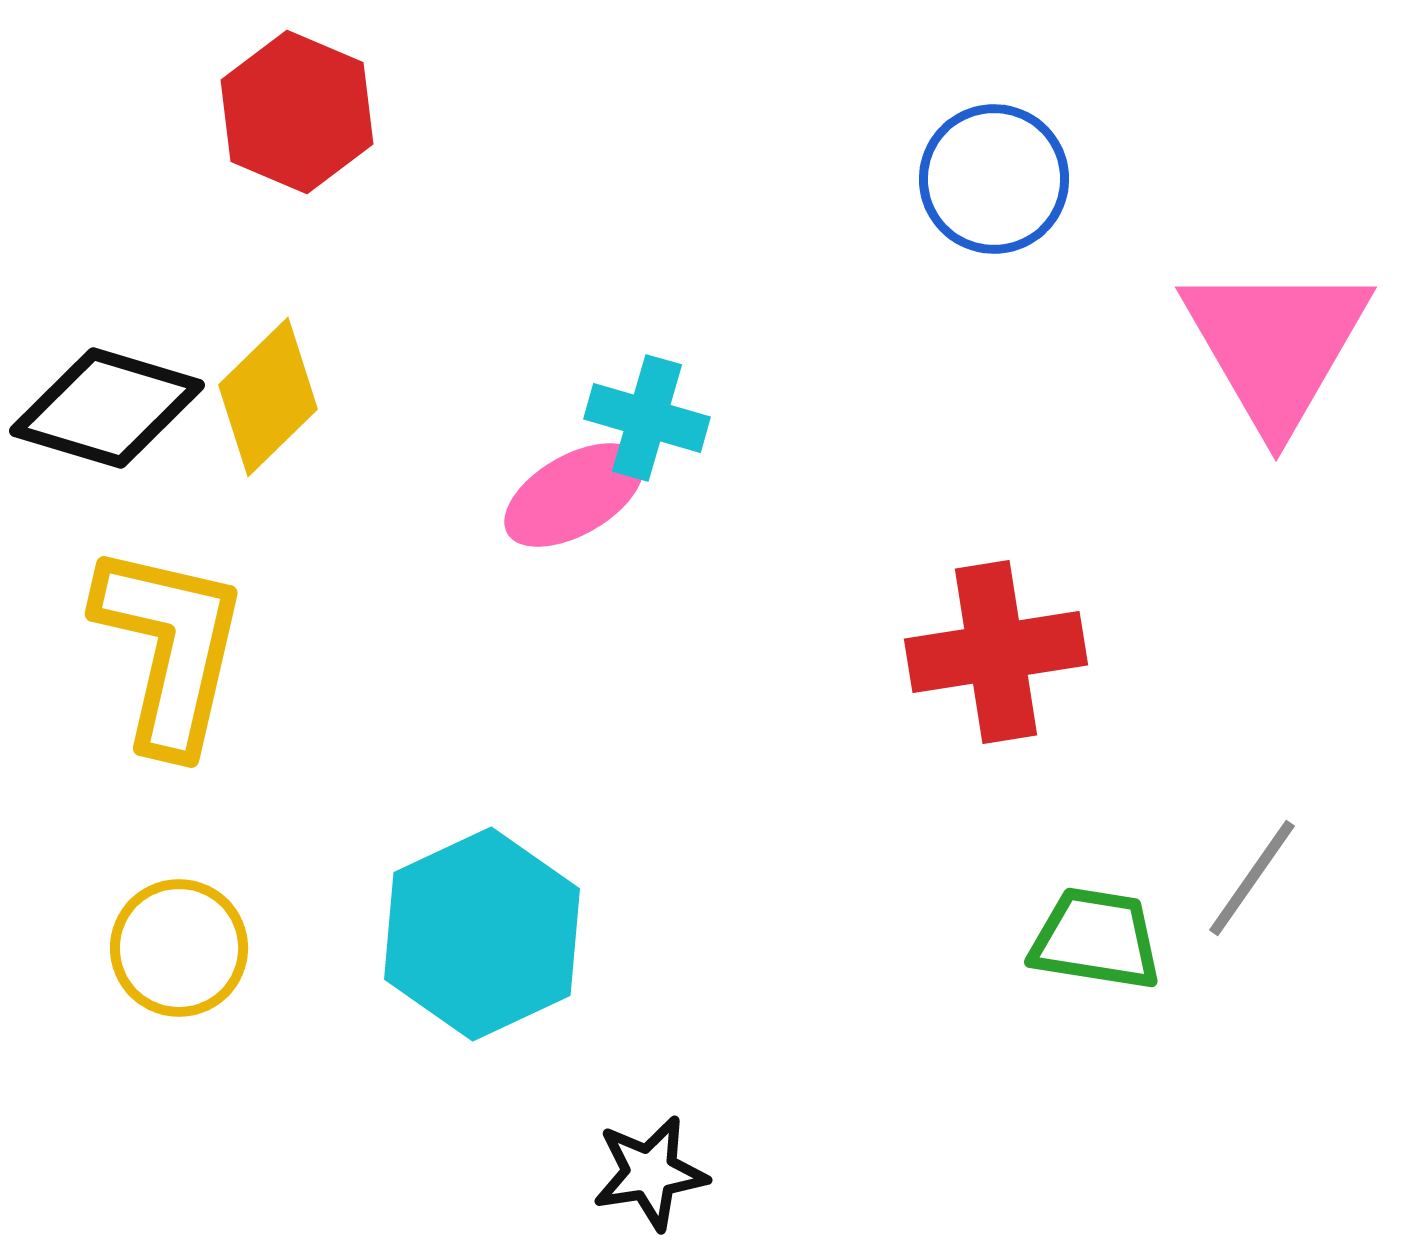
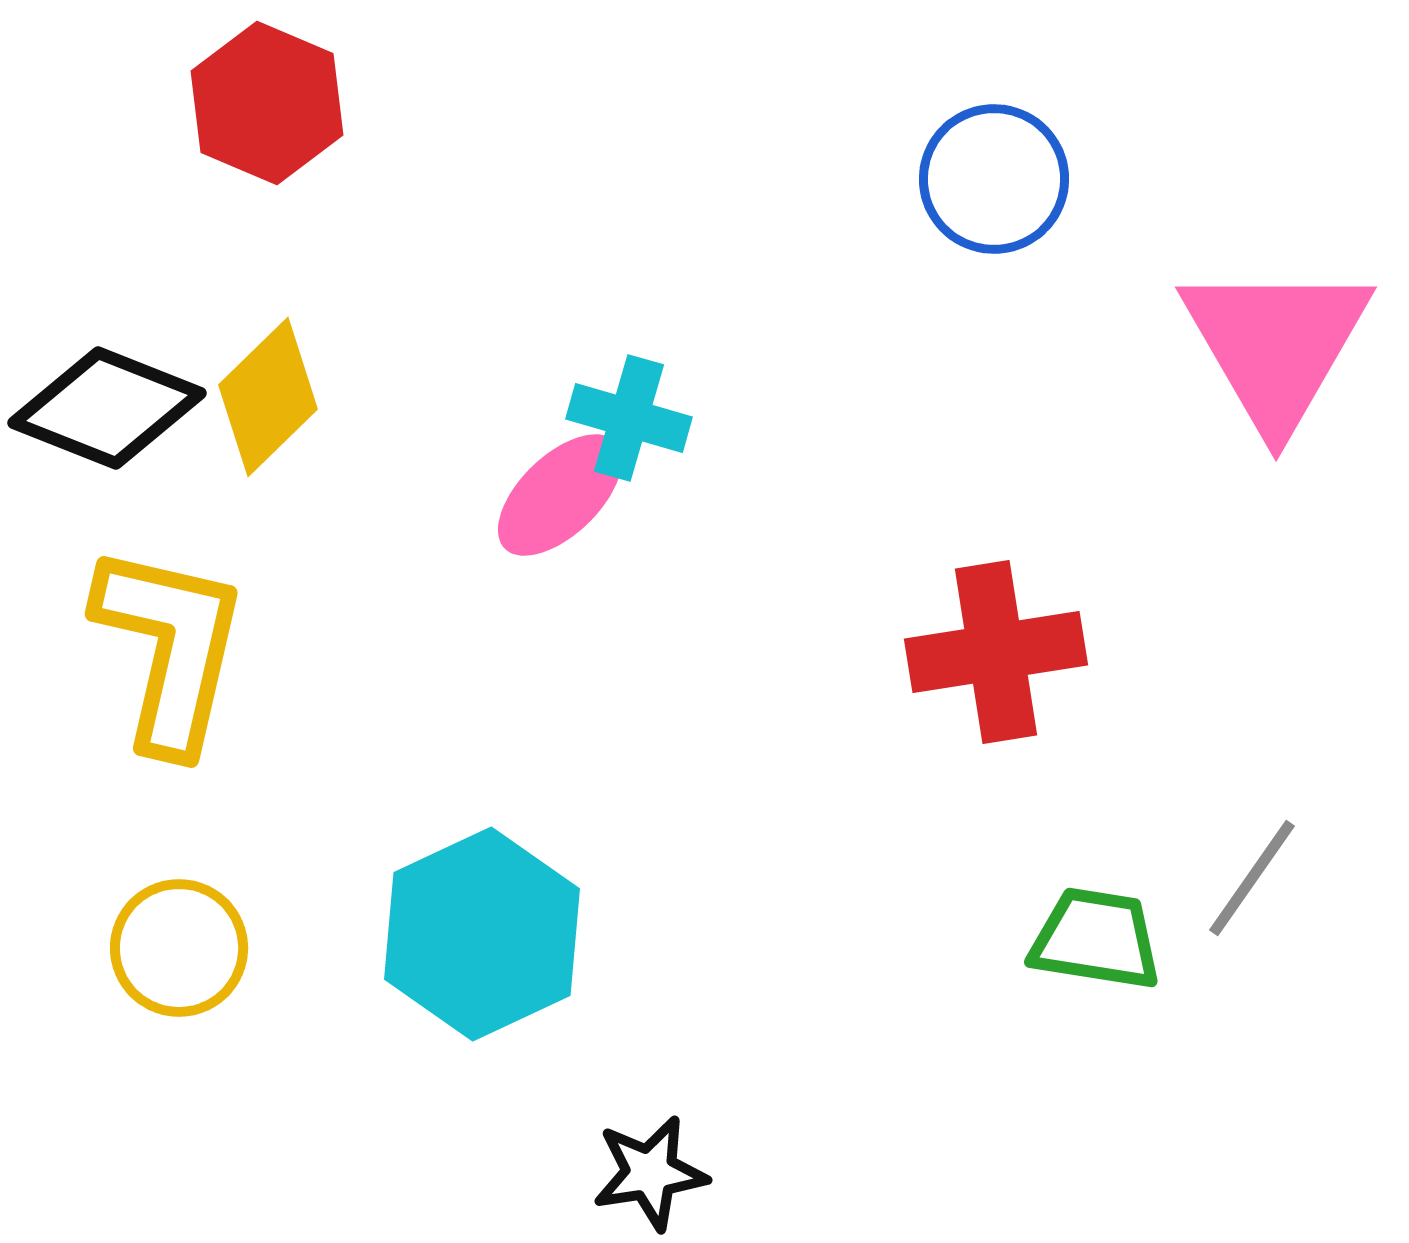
red hexagon: moved 30 px left, 9 px up
black diamond: rotated 5 degrees clockwise
cyan cross: moved 18 px left
pink ellipse: moved 14 px left; rotated 14 degrees counterclockwise
